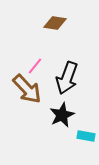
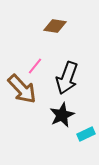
brown diamond: moved 3 px down
brown arrow: moved 5 px left
cyan rectangle: moved 2 px up; rotated 36 degrees counterclockwise
